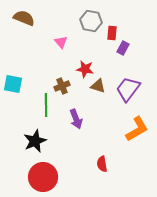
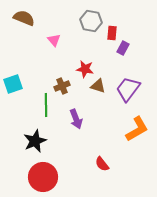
pink triangle: moved 7 px left, 2 px up
cyan square: rotated 30 degrees counterclockwise
red semicircle: rotated 28 degrees counterclockwise
